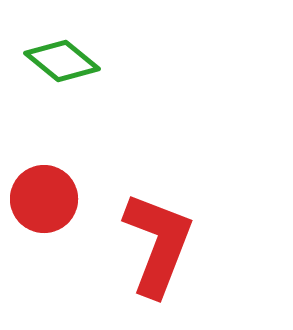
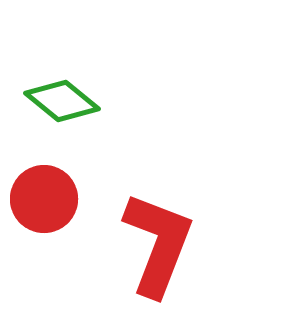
green diamond: moved 40 px down
